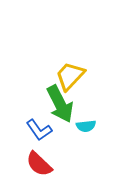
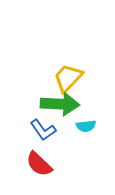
yellow trapezoid: moved 2 px left, 2 px down
green arrow: rotated 60 degrees counterclockwise
blue L-shape: moved 4 px right
